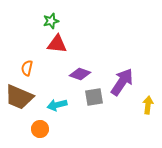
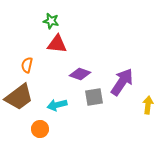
green star: rotated 28 degrees clockwise
orange semicircle: moved 3 px up
brown trapezoid: rotated 60 degrees counterclockwise
